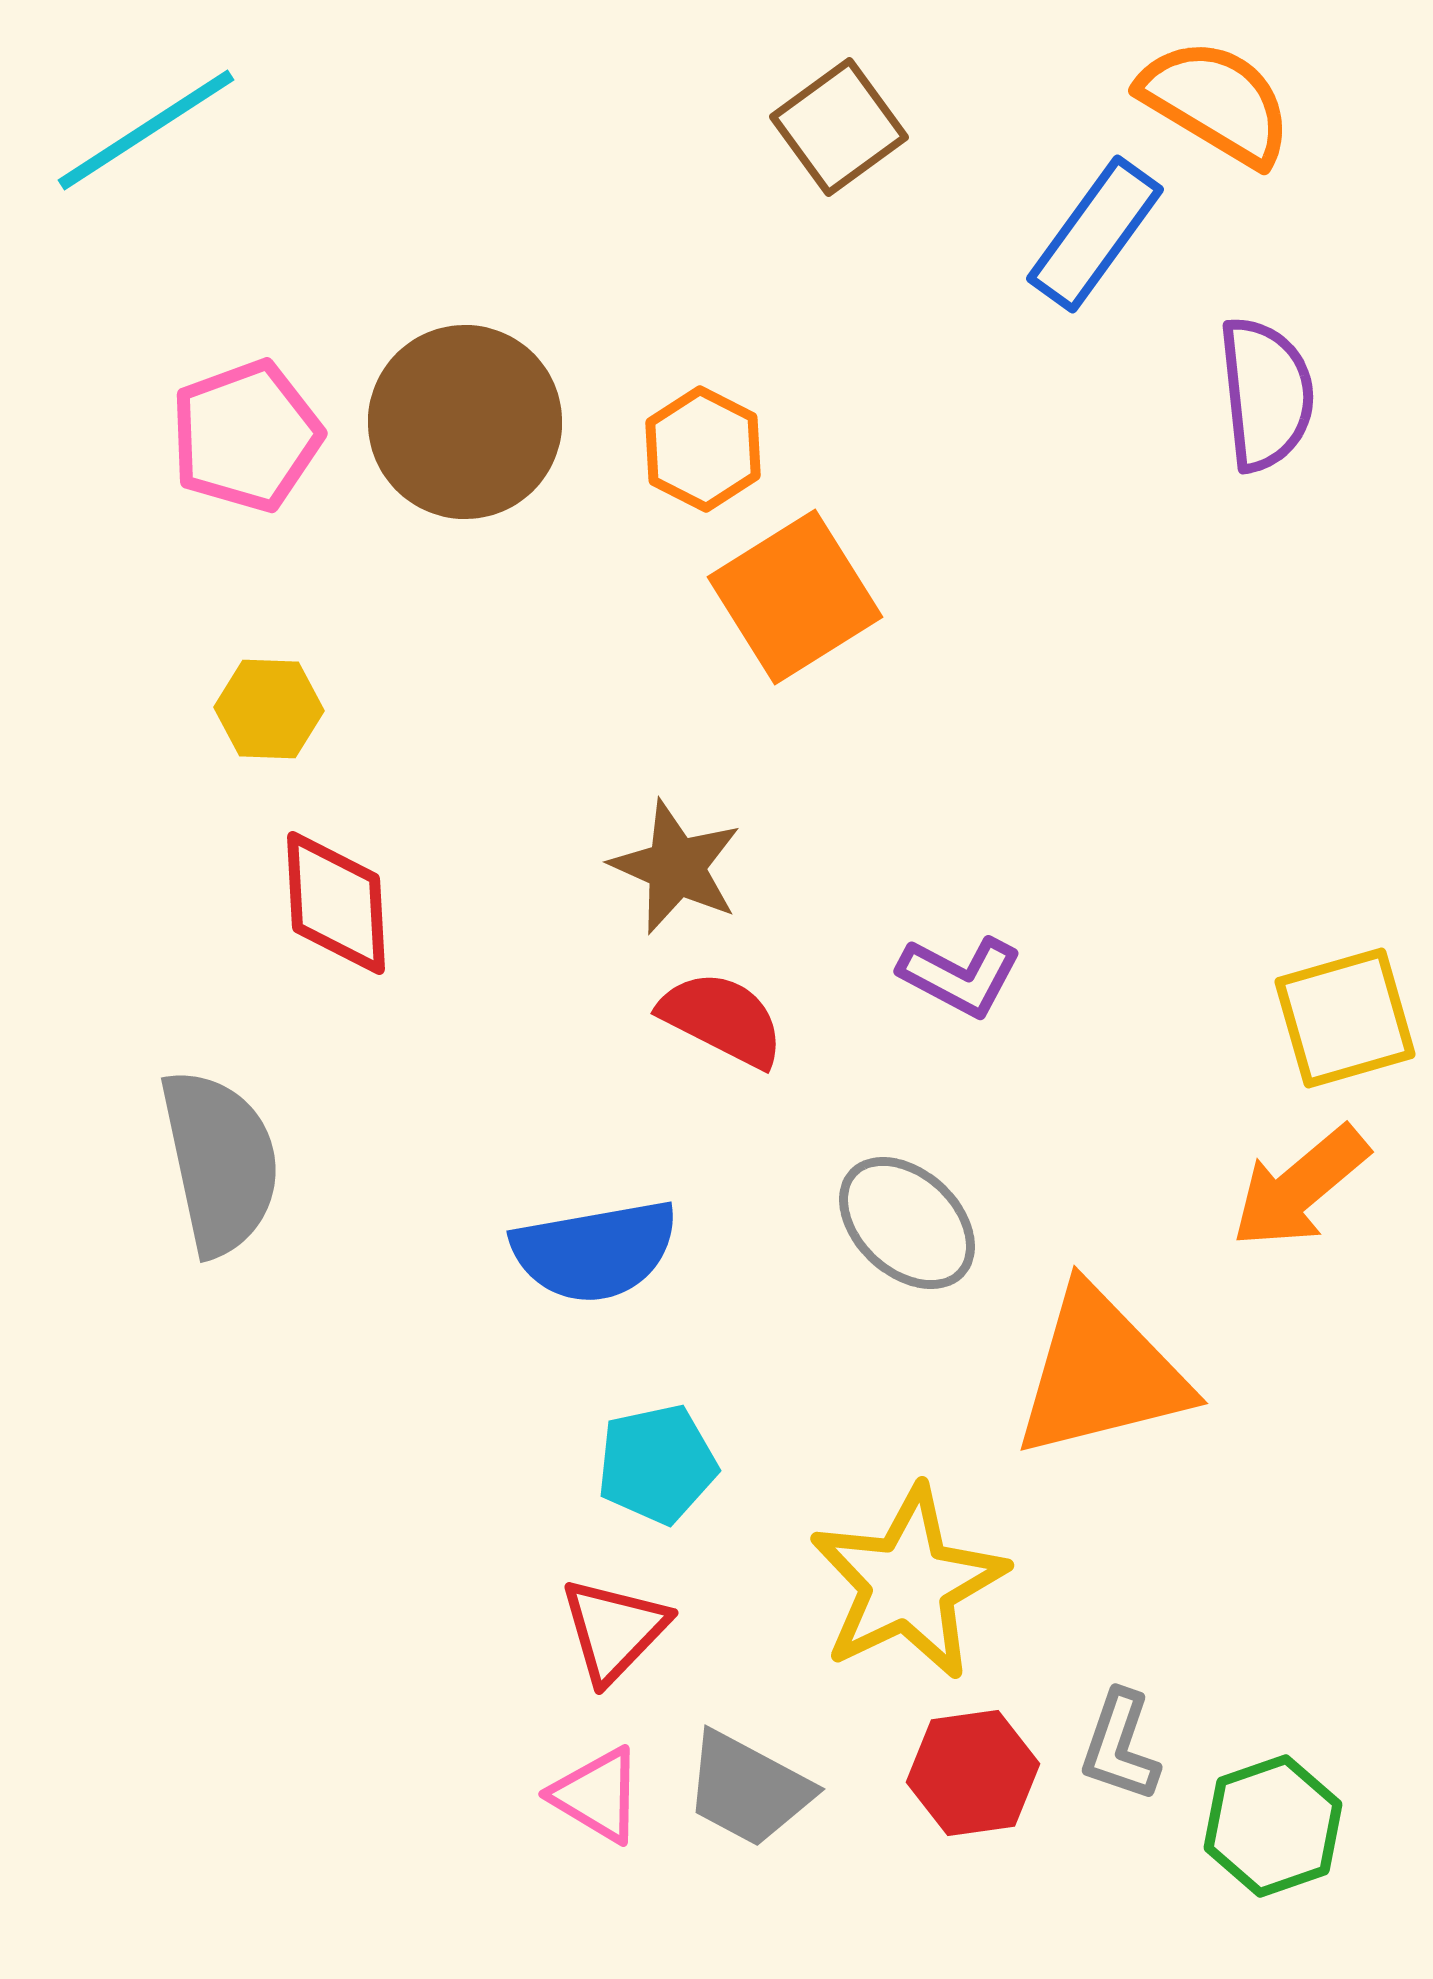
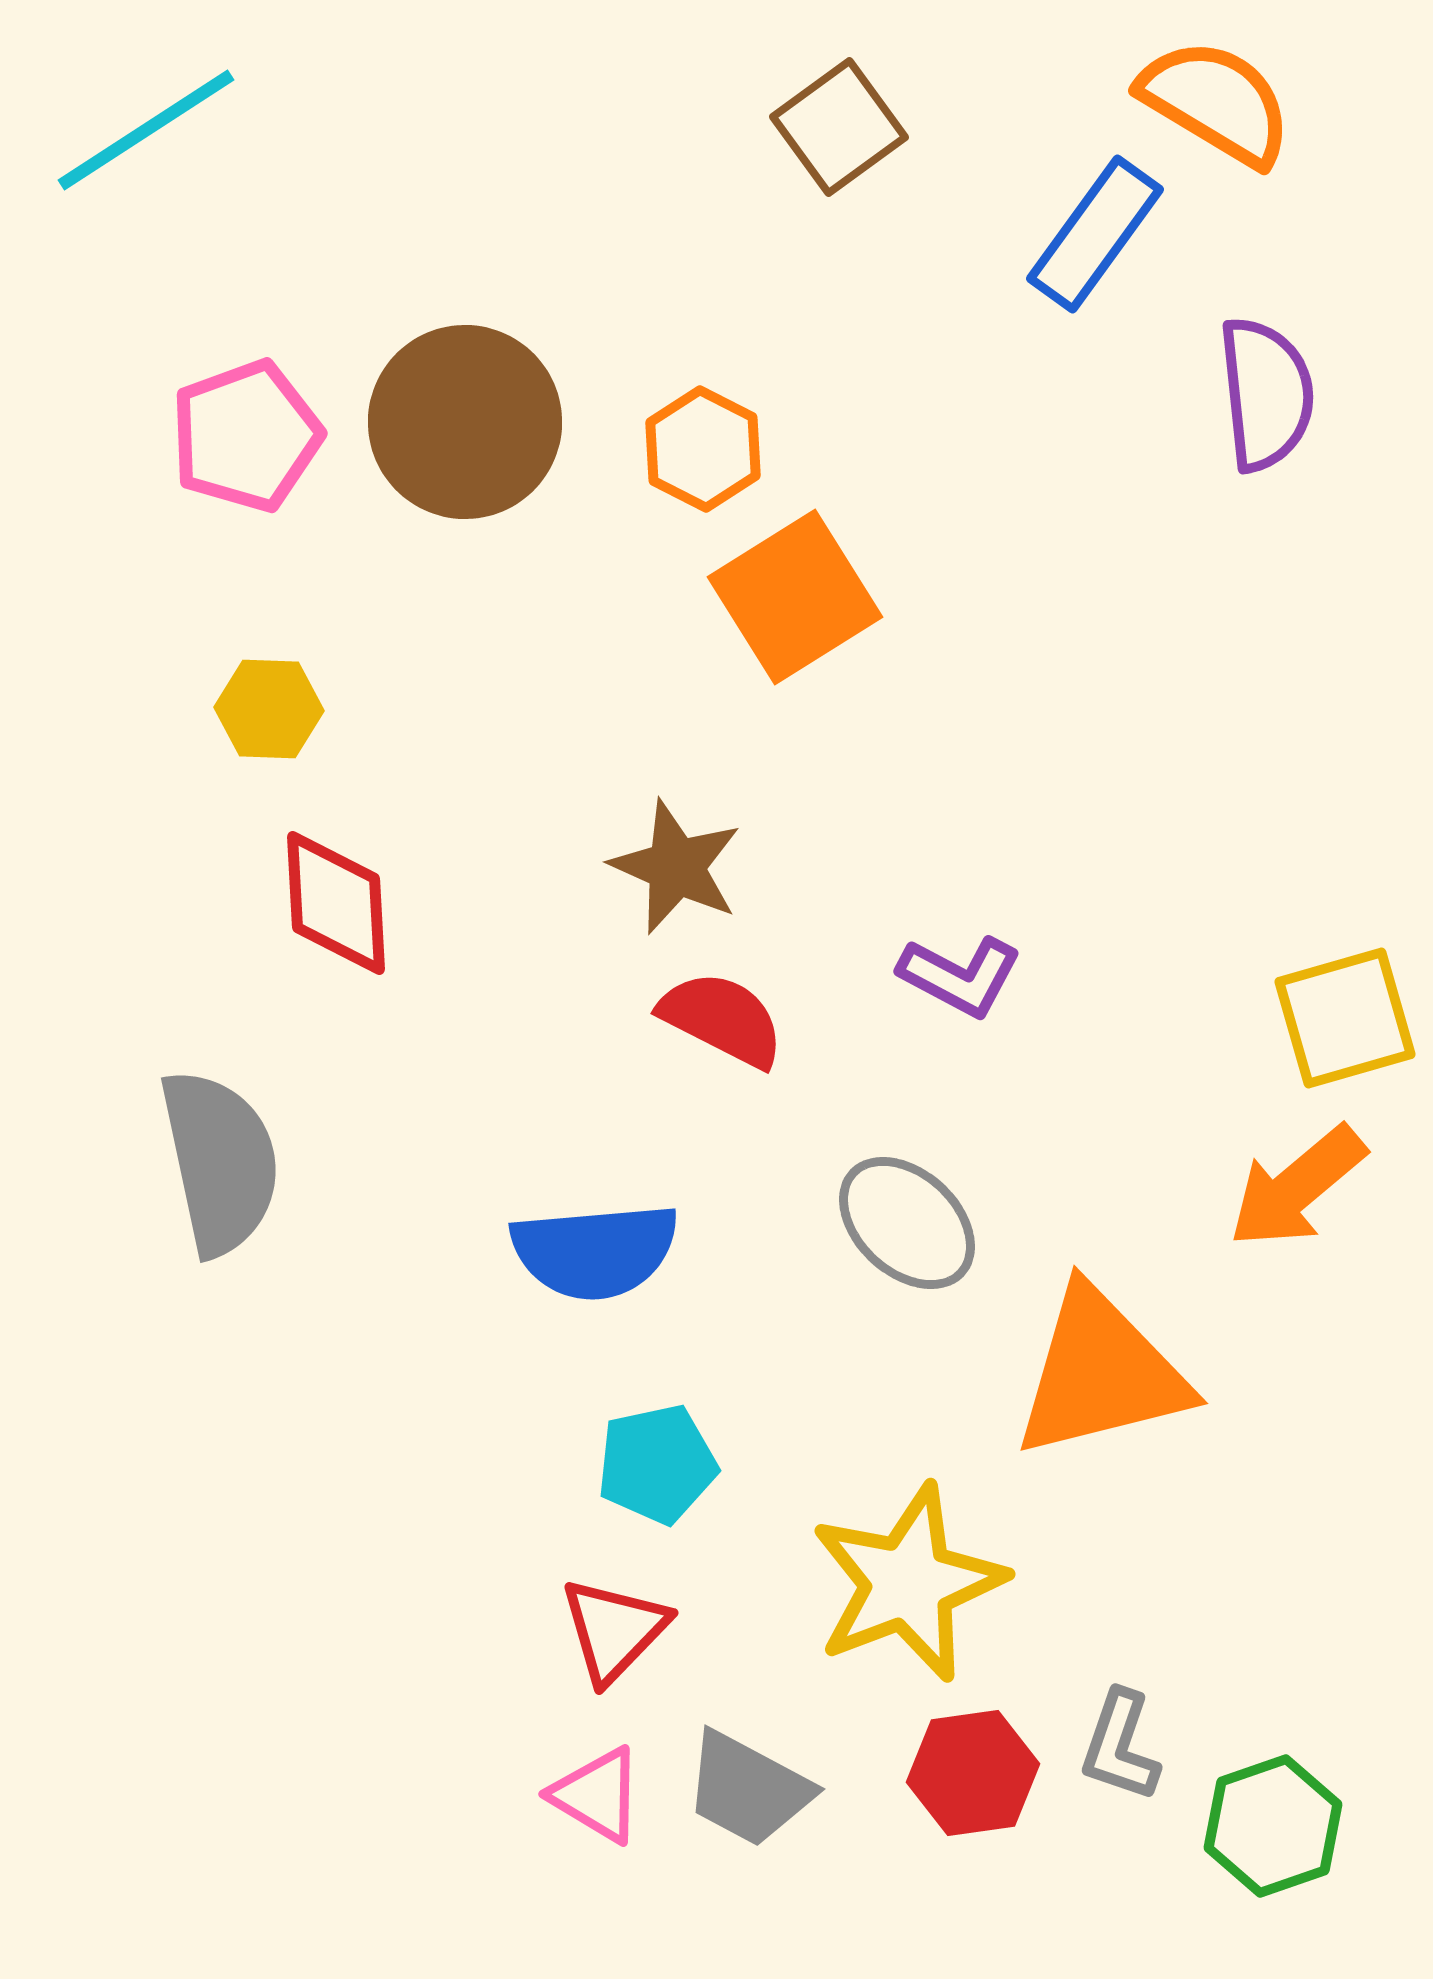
orange arrow: moved 3 px left
blue semicircle: rotated 5 degrees clockwise
yellow star: rotated 5 degrees clockwise
